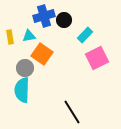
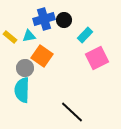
blue cross: moved 3 px down
yellow rectangle: rotated 40 degrees counterclockwise
orange square: moved 2 px down
black line: rotated 15 degrees counterclockwise
